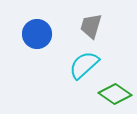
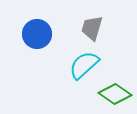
gray trapezoid: moved 1 px right, 2 px down
